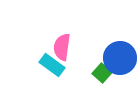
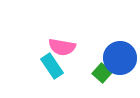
pink semicircle: rotated 88 degrees counterclockwise
cyan rectangle: moved 1 px down; rotated 20 degrees clockwise
